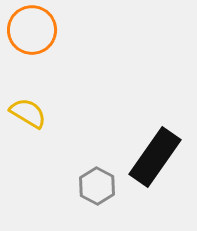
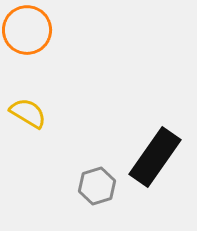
orange circle: moved 5 px left
gray hexagon: rotated 15 degrees clockwise
